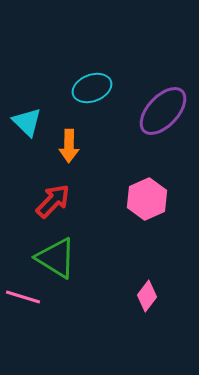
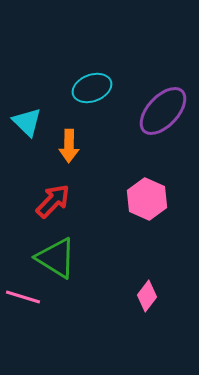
pink hexagon: rotated 12 degrees counterclockwise
